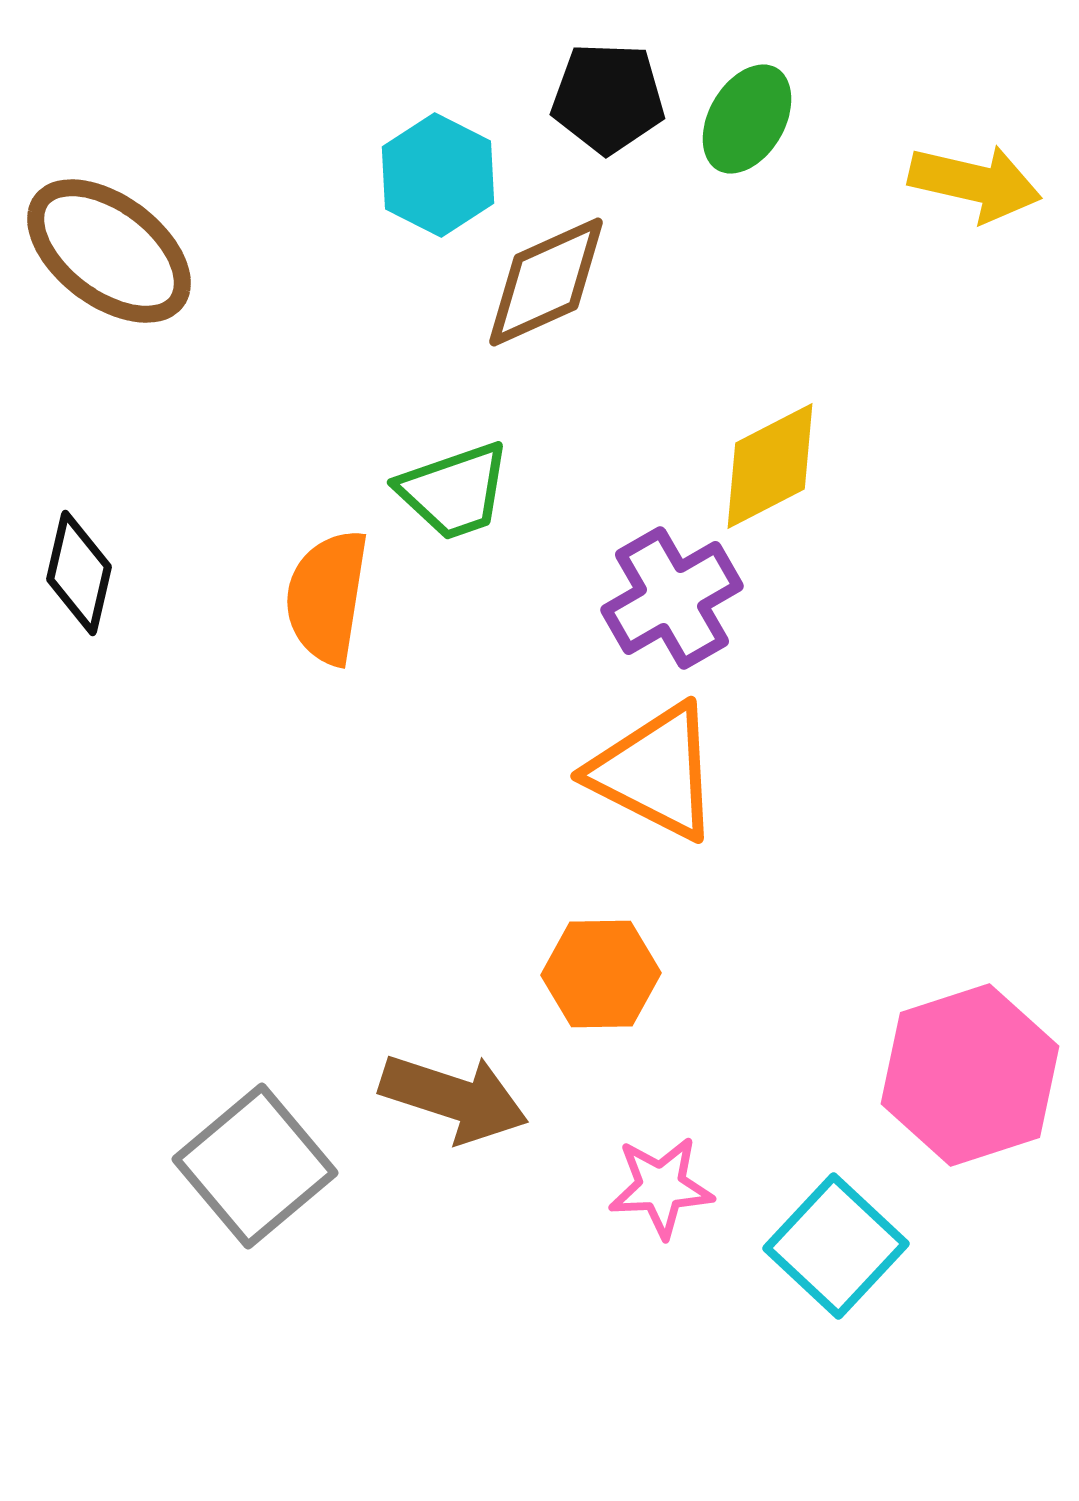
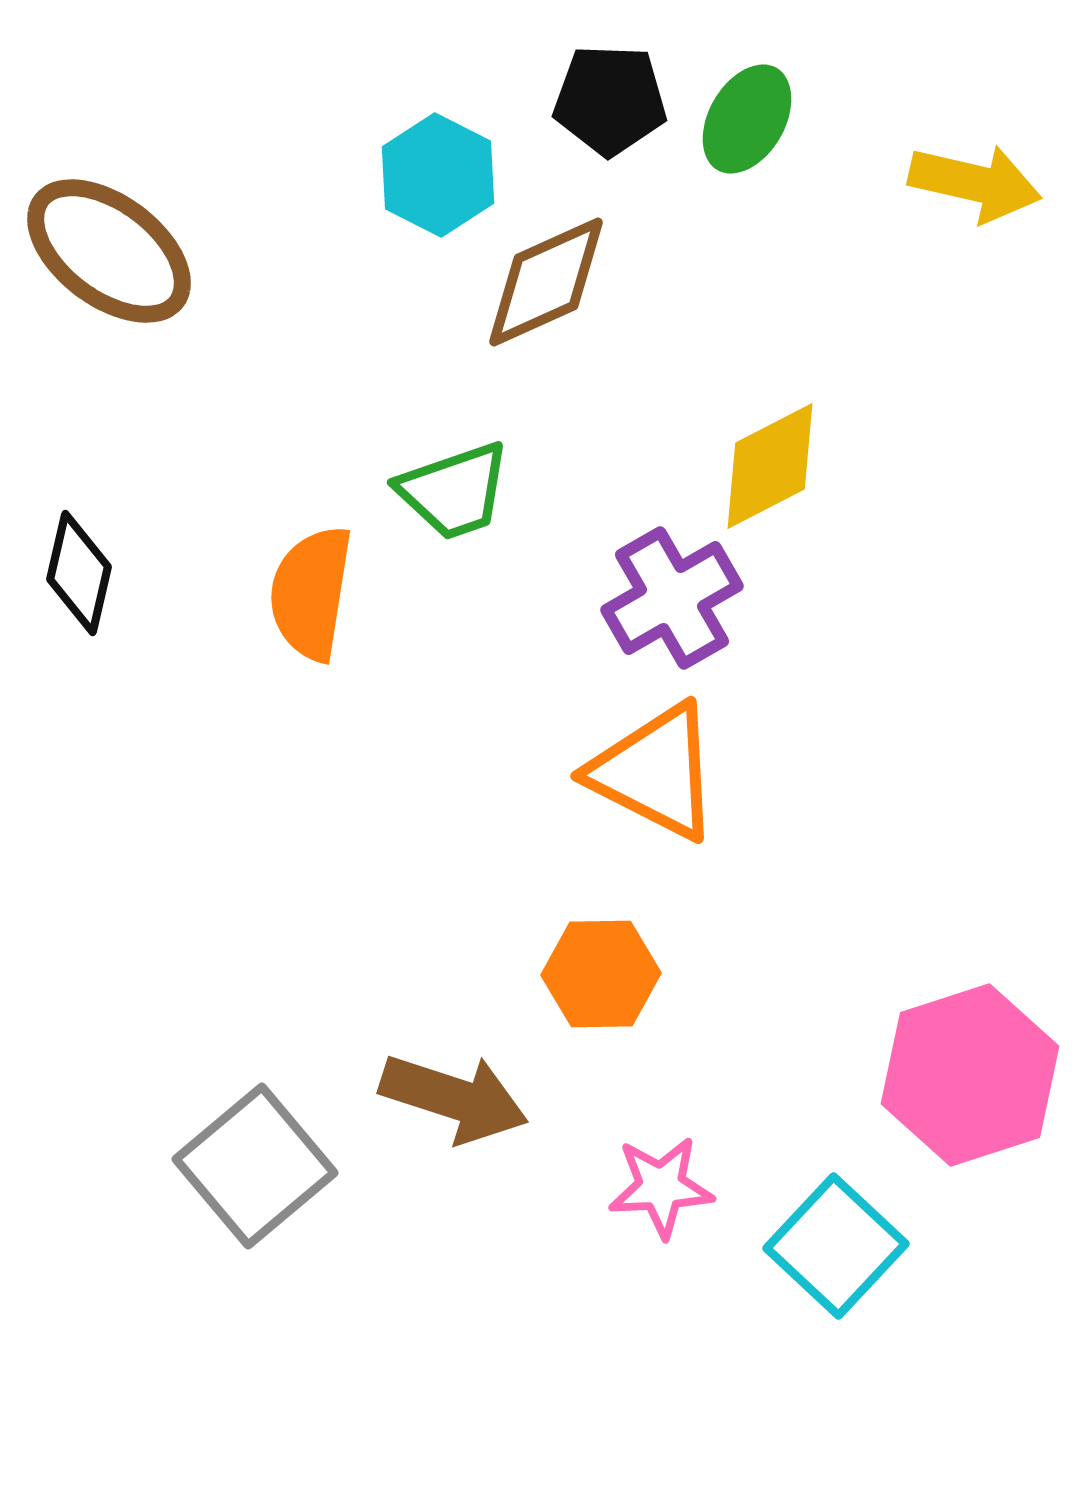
black pentagon: moved 2 px right, 2 px down
orange semicircle: moved 16 px left, 4 px up
